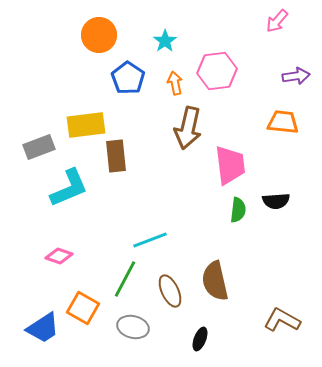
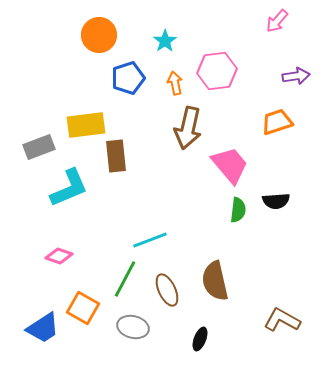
blue pentagon: rotated 20 degrees clockwise
orange trapezoid: moved 6 px left; rotated 24 degrees counterclockwise
pink trapezoid: rotated 33 degrees counterclockwise
brown ellipse: moved 3 px left, 1 px up
